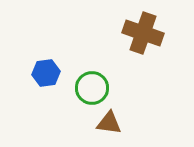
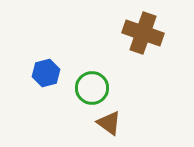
blue hexagon: rotated 8 degrees counterclockwise
brown triangle: rotated 28 degrees clockwise
